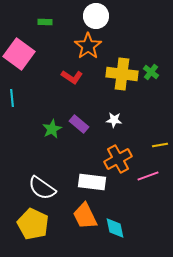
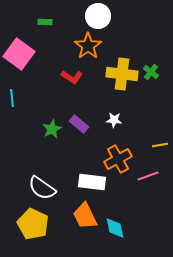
white circle: moved 2 px right
